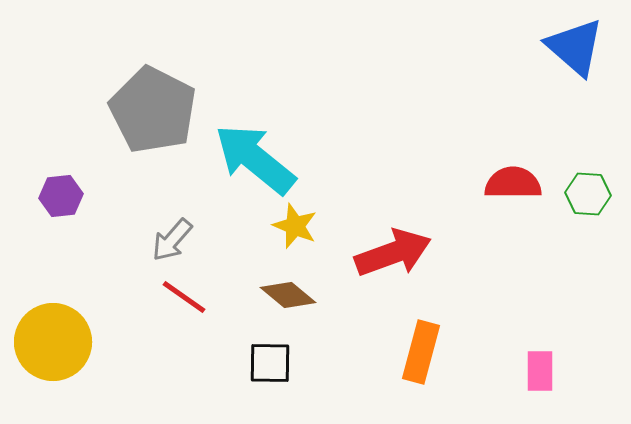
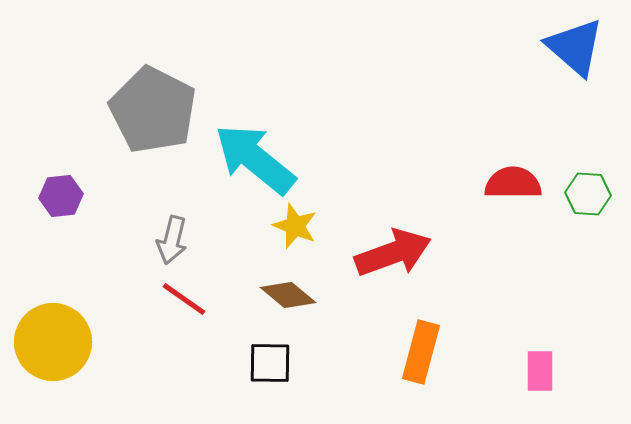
gray arrow: rotated 27 degrees counterclockwise
red line: moved 2 px down
